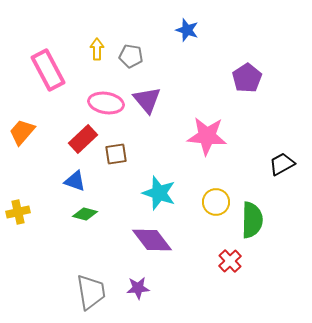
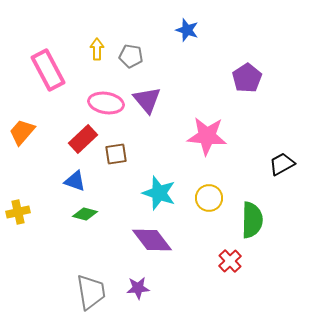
yellow circle: moved 7 px left, 4 px up
